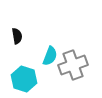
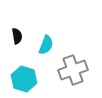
cyan semicircle: moved 4 px left, 11 px up
gray cross: moved 5 px down
